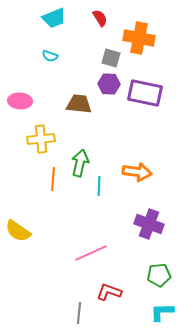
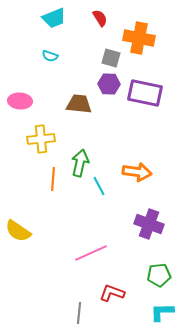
cyan line: rotated 30 degrees counterclockwise
red L-shape: moved 3 px right, 1 px down
